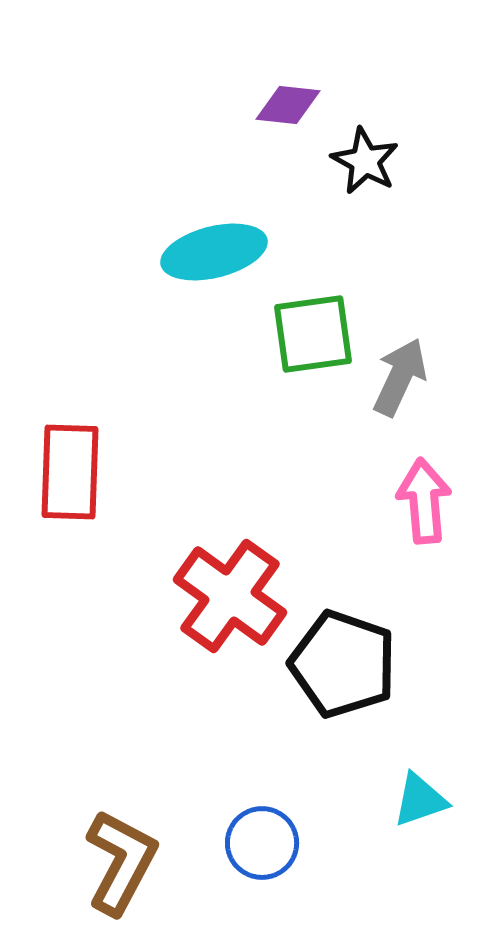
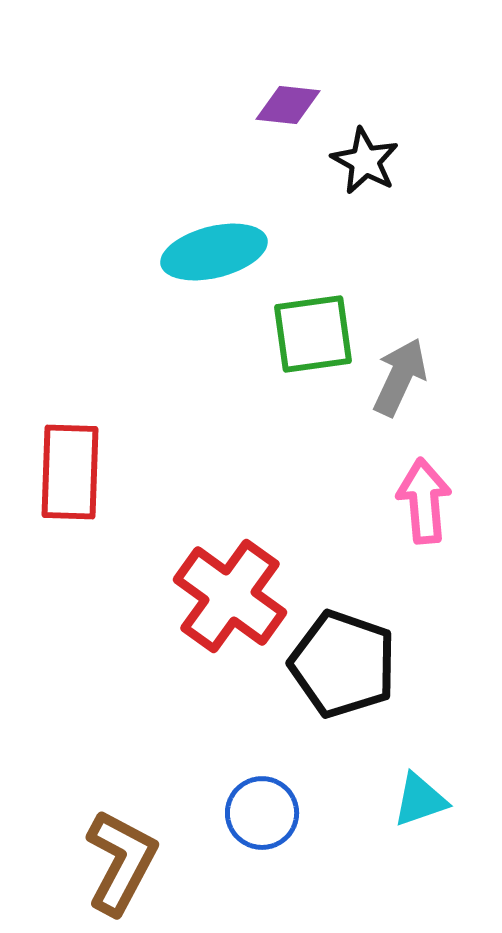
blue circle: moved 30 px up
